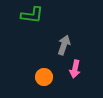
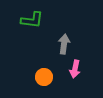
green L-shape: moved 5 px down
gray arrow: moved 1 px up; rotated 12 degrees counterclockwise
